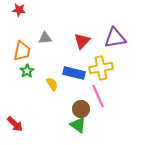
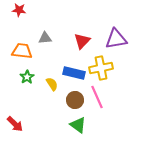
purple triangle: moved 1 px right, 1 px down
orange trapezoid: rotated 95 degrees counterclockwise
green star: moved 6 px down
pink line: moved 1 px left, 1 px down
brown circle: moved 6 px left, 9 px up
